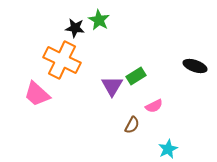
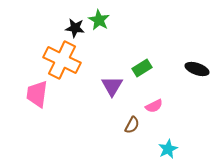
black ellipse: moved 2 px right, 3 px down
green rectangle: moved 6 px right, 8 px up
pink trapezoid: rotated 56 degrees clockwise
